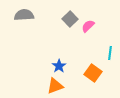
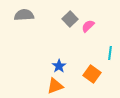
orange square: moved 1 px left, 1 px down
